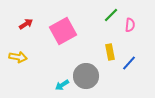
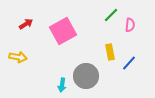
cyan arrow: rotated 48 degrees counterclockwise
